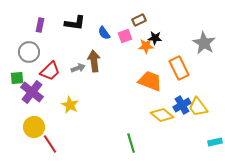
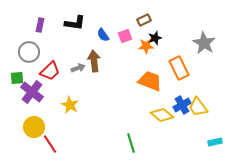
brown rectangle: moved 5 px right
blue semicircle: moved 1 px left, 2 px down
black star: rotated 24 degrees counterclockwise
